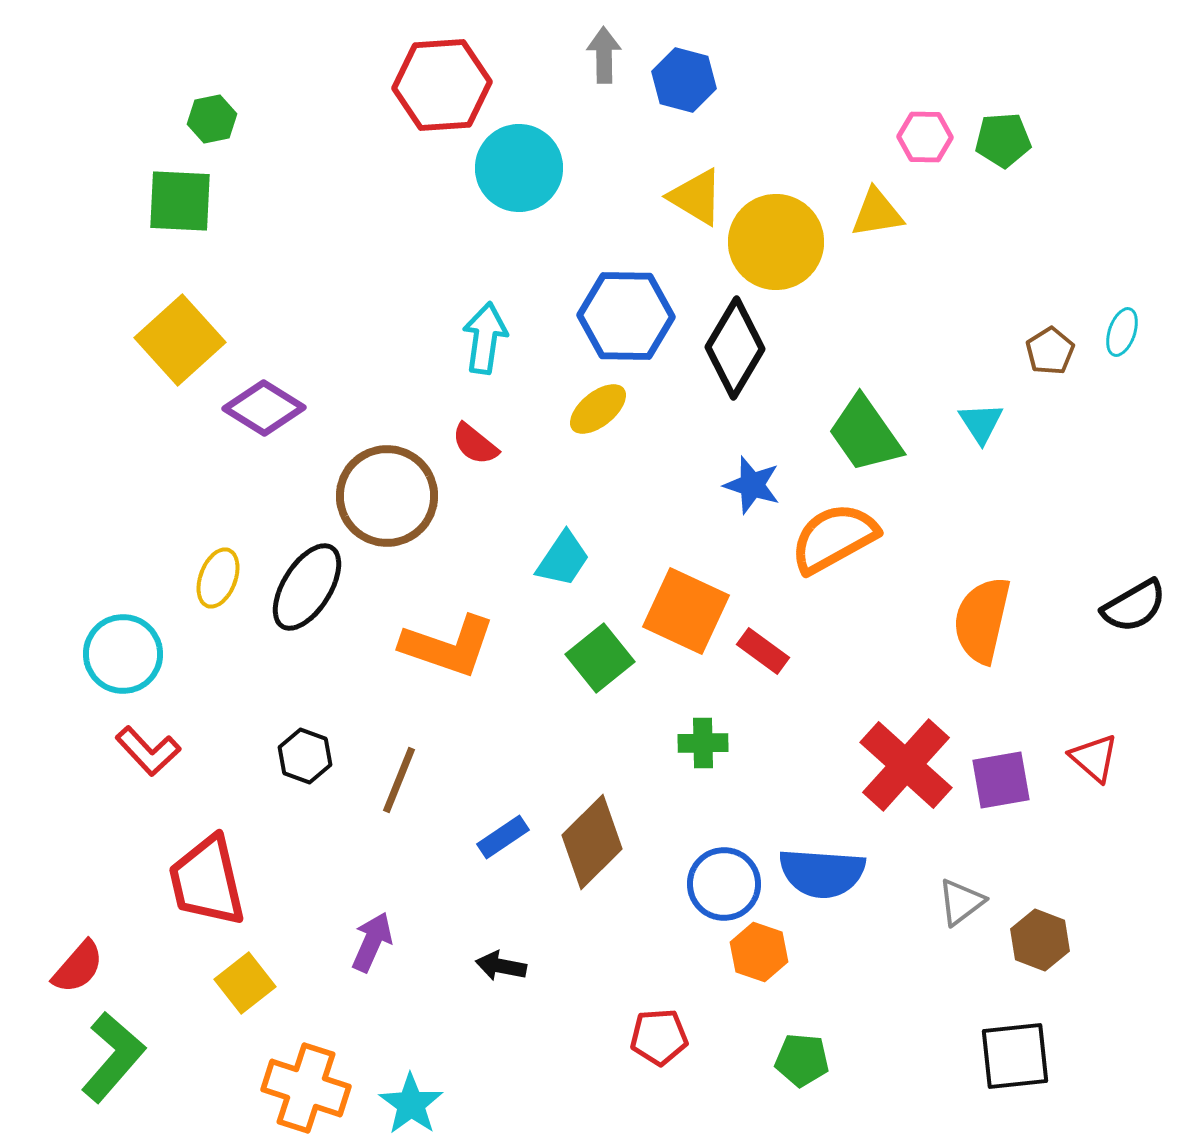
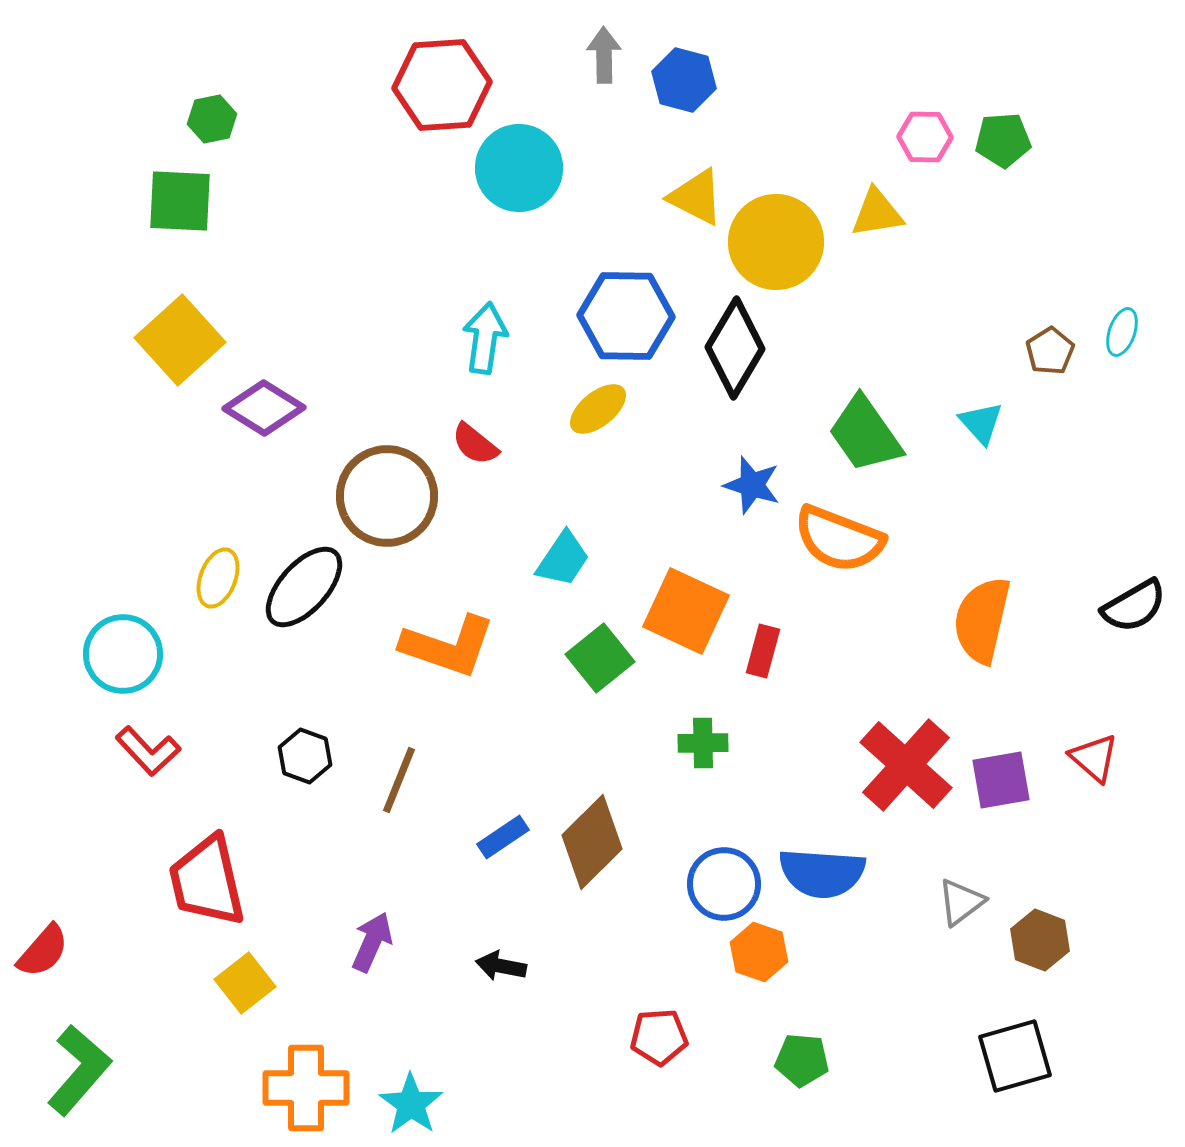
yellow triangle at (696, 197): rotated 4 degrees counterclockwise
cyan triangle at (981, 423): rotated 9 degrees counterclockwise
orange semicircle at (834, 538): moved 5 px right, 1 px down; rotated 130 degrees counterclockwise
black ellipse at (307, 587): moved 3 px left; rotated 10 degrees clockwise
red rectangle at (763, 651): rotated 69 degrees clockwise
red semicircle at (78, 967): moved 35 px left, 16 px up
black square at (1015, 1056): rotated 10 degrees counterclockwise
green L-shape at (113, 1057): moved 34 px left, 13 px down
orange cross at (306, 1088): rotated 18 degrees counterclockwise
